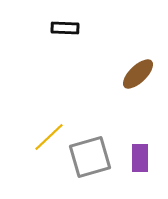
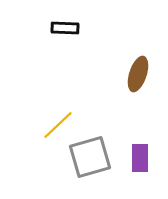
brown ellipse: rotated 28 degrees counterclockwise
yellow line: moved 9 px right, 12 px up
